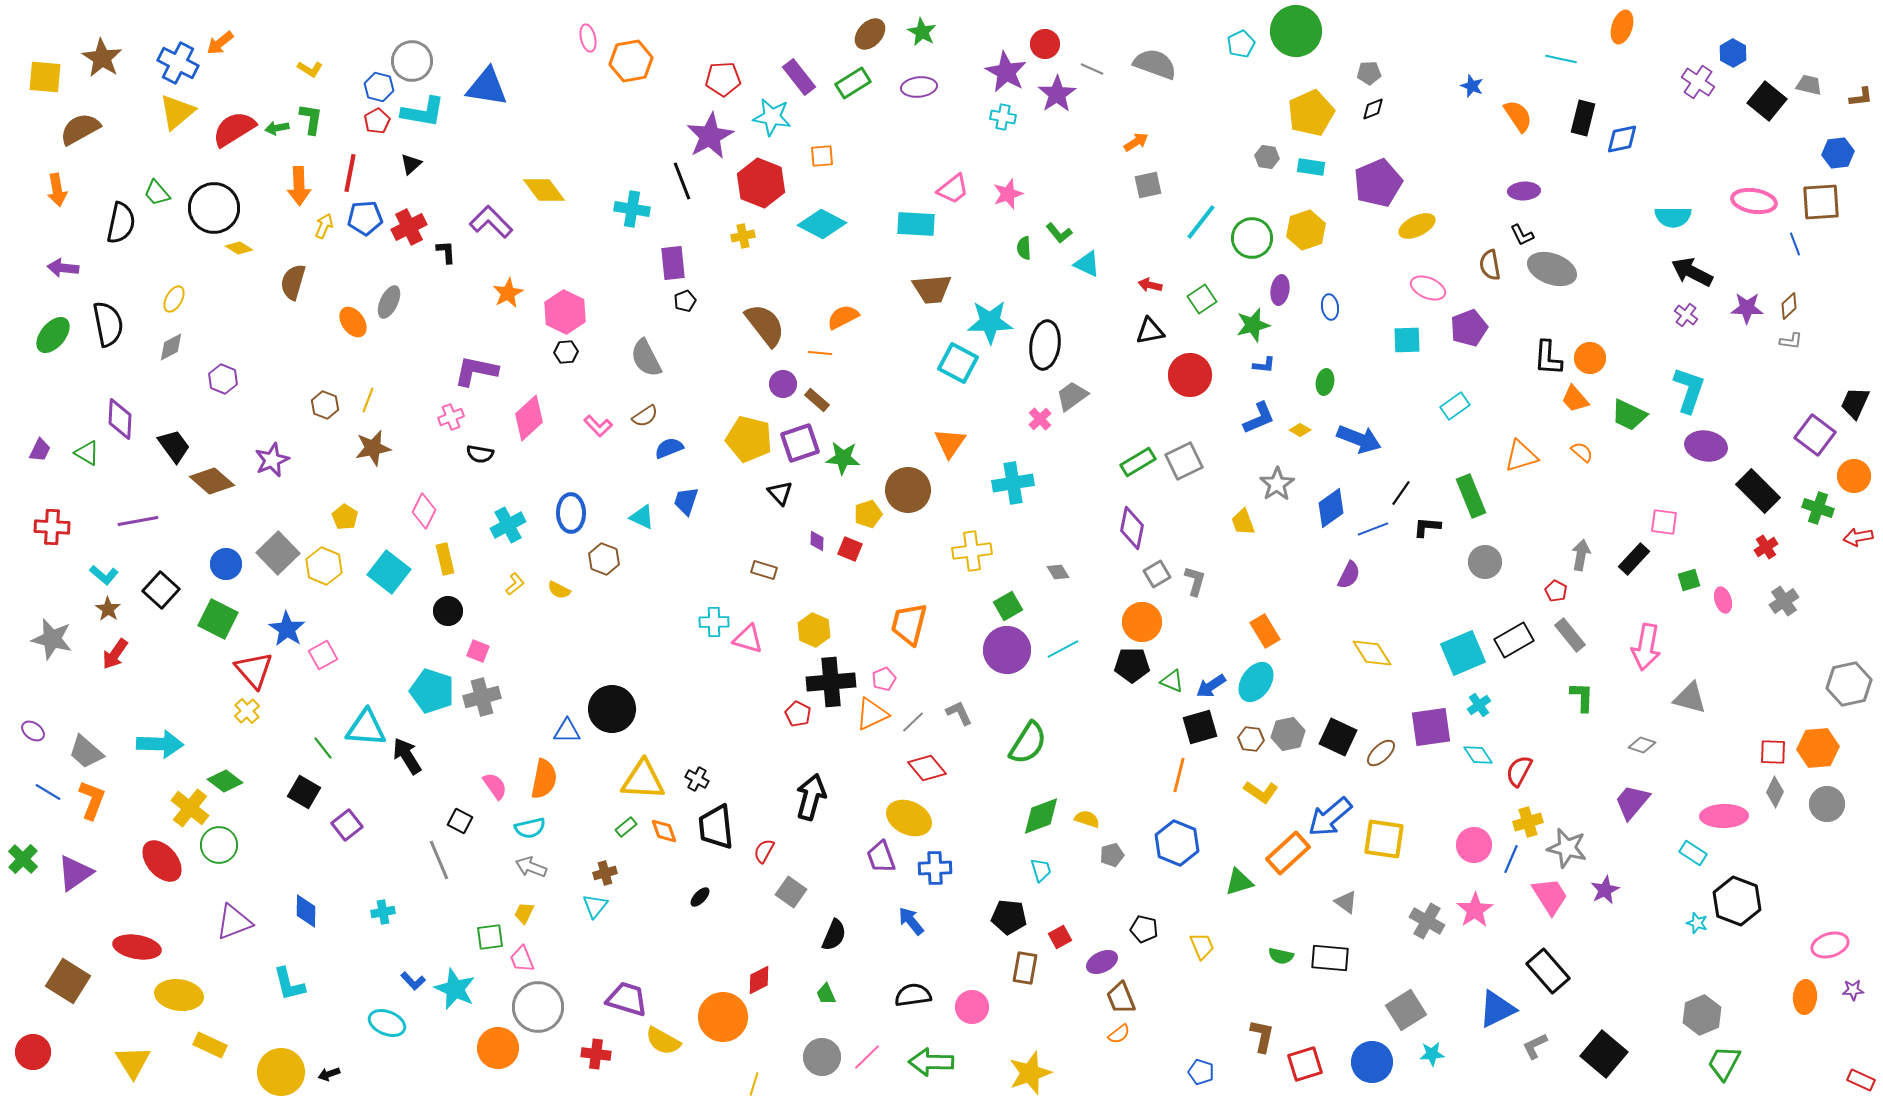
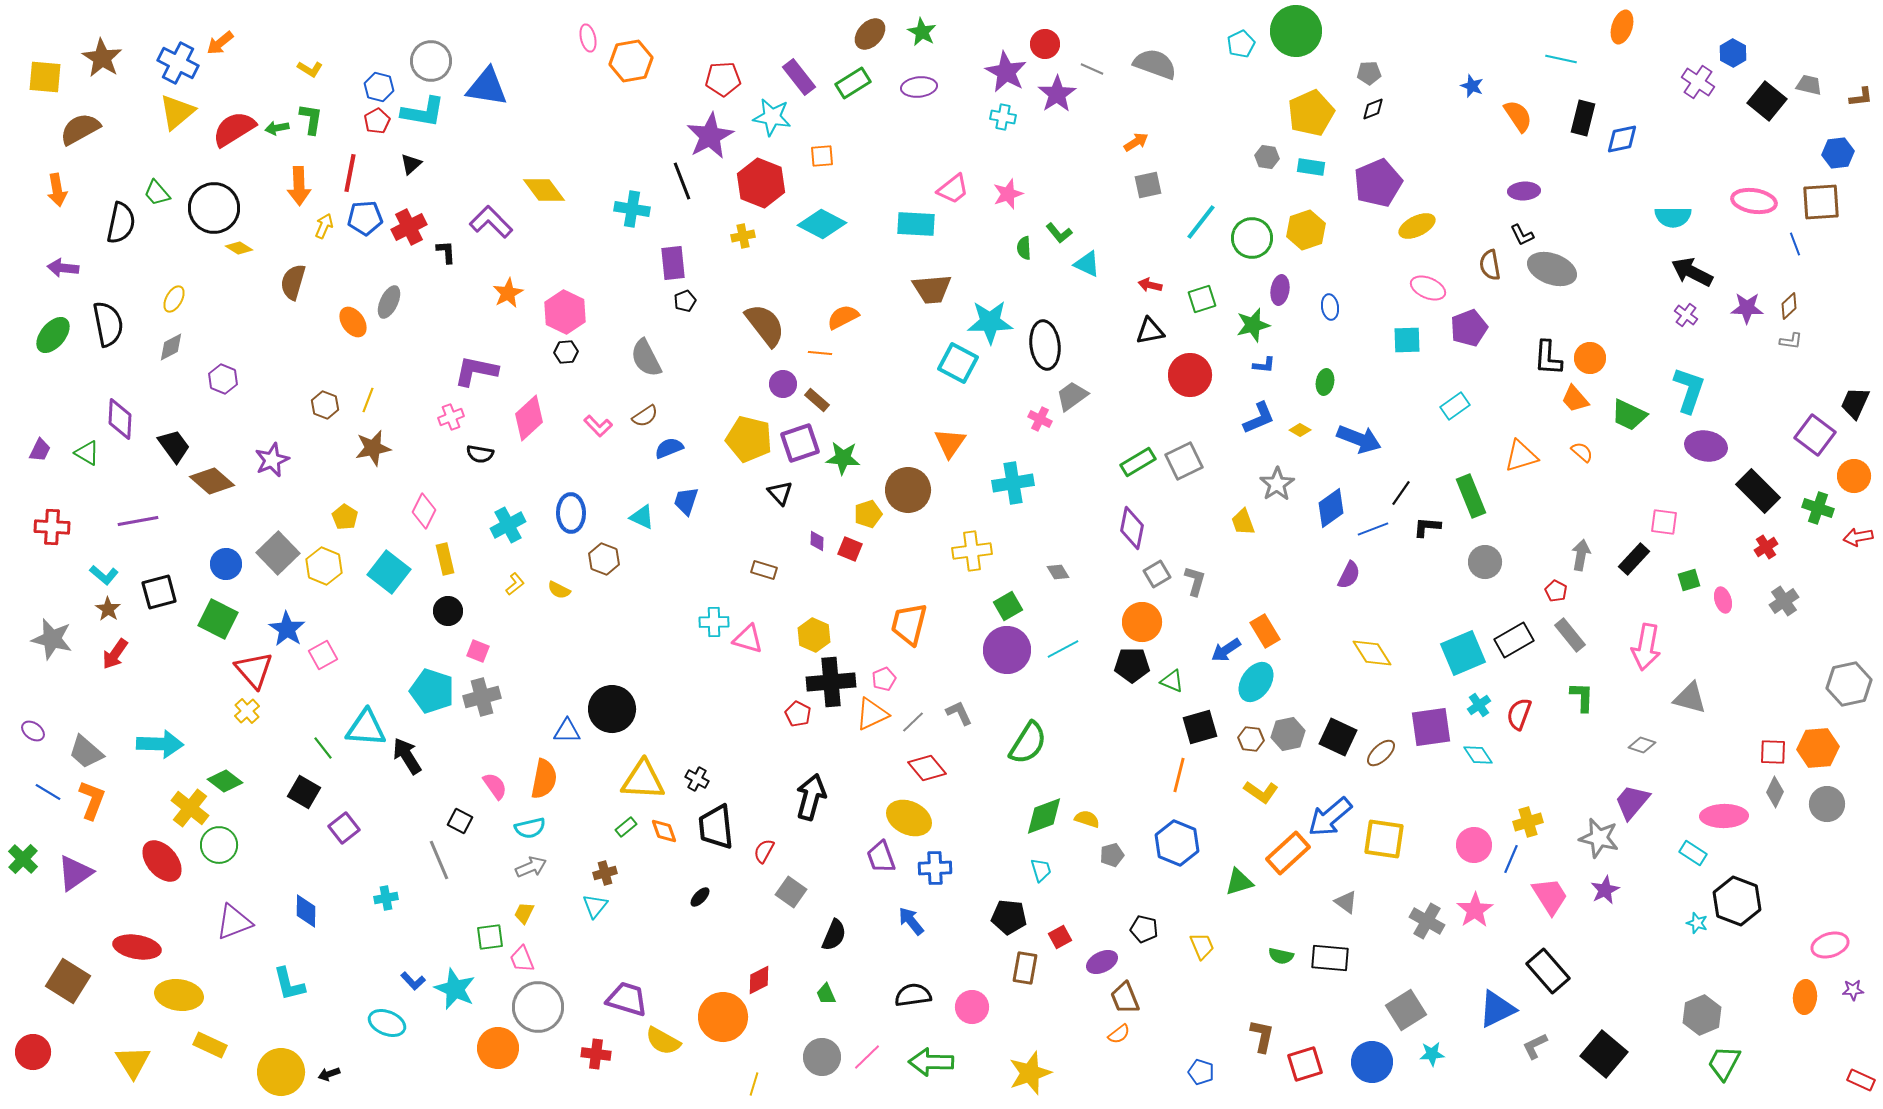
gray circle at (412, 61): moved 19 px right
green square at (1202, 299): rotated 16 degrees clockwise
black ellipse at (1045, 345): rotated 15 degrees counterclockwise
pink cross at (1040, 419): rotated 20 degrees counterclockwise
black square at (161, 590): moved 2 px left, 2 px down; rotated 33 degrees clockwise
yellow hexagon at (814, 630): moved 5 px down
blue arrow at (1211, 686): moved 15 px right, 36 px up
red semicircle at (1519, 771): moved 57 px up; rotated 8 degrees counterclockwise
green diamond at (1041, 816): moved 3 px right
purple square at (347, 825): moved 3 px left, 3 px down
gray star at (1567, 848): moved 32 px right, 10 px up
gray arrow at (531, 867): rotated 136 degrees clockwise
cyan cross at (383, 912): moved 3 px right, 14 px up
brown trapezoid at (1121, 998): moved 4 px right
